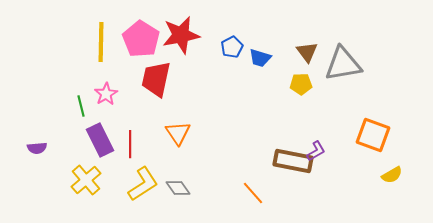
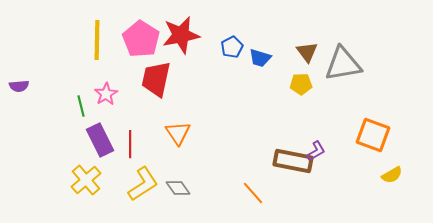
yellow line: moved 4 px left, 2 px up
purple semicircle: moved 18 px left, 62 px up
